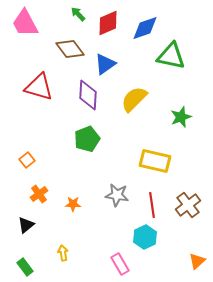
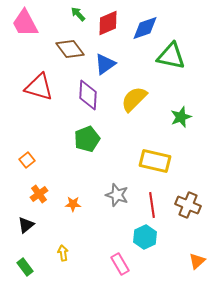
gray star: rotated 10 degrees clockwise
brown cross: rotated 30 degrees counterclockwise
